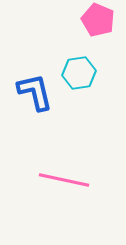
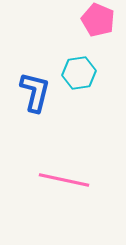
blue L-shape: rotated 27 degrees clockwise
